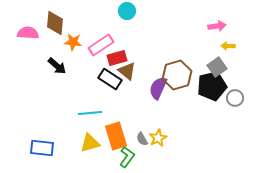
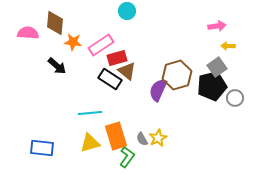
purple semicircle: moved 2 px down
